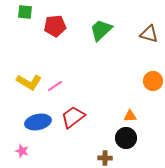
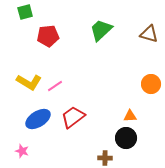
green square: rotated 21 degrees counterclockwise
red pentagon: moved 7 px left, 10 px down
orange circle: moved 2 px left, 3 px down
blue ellipse: moved 3 px up; rotated 20 degrees counterclockwise
